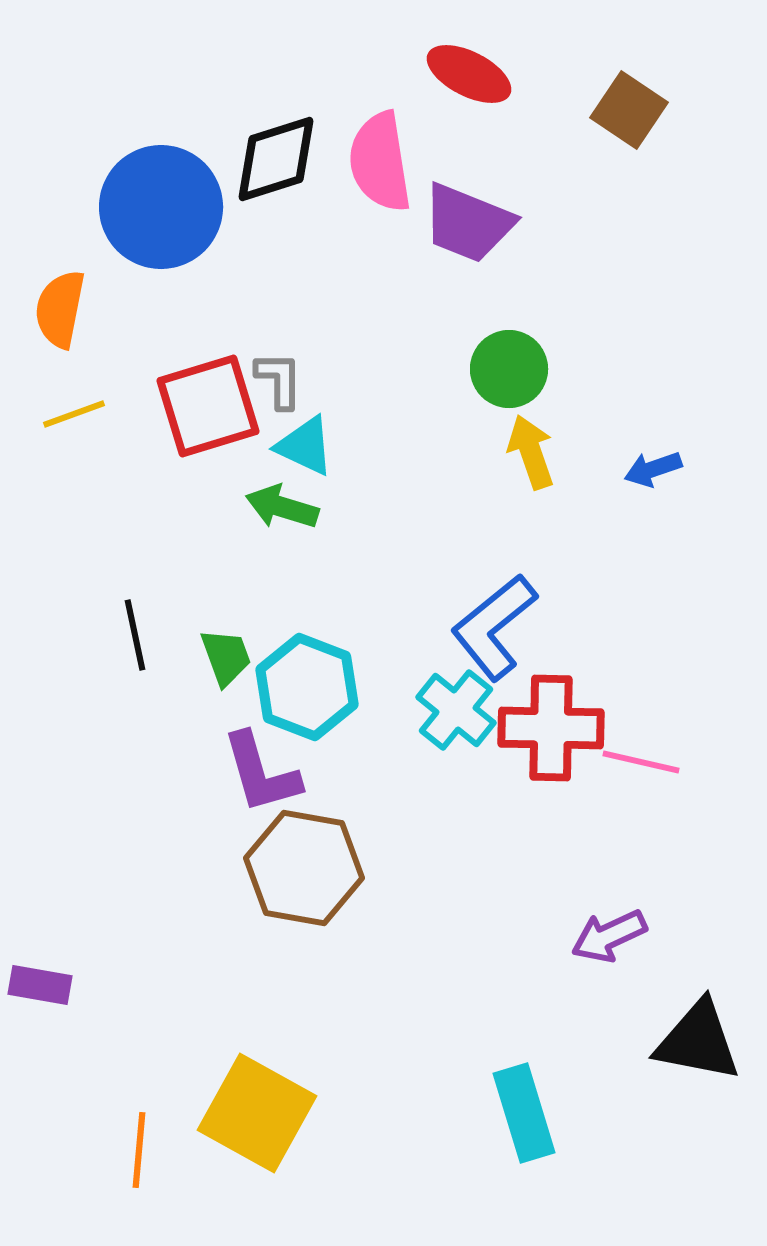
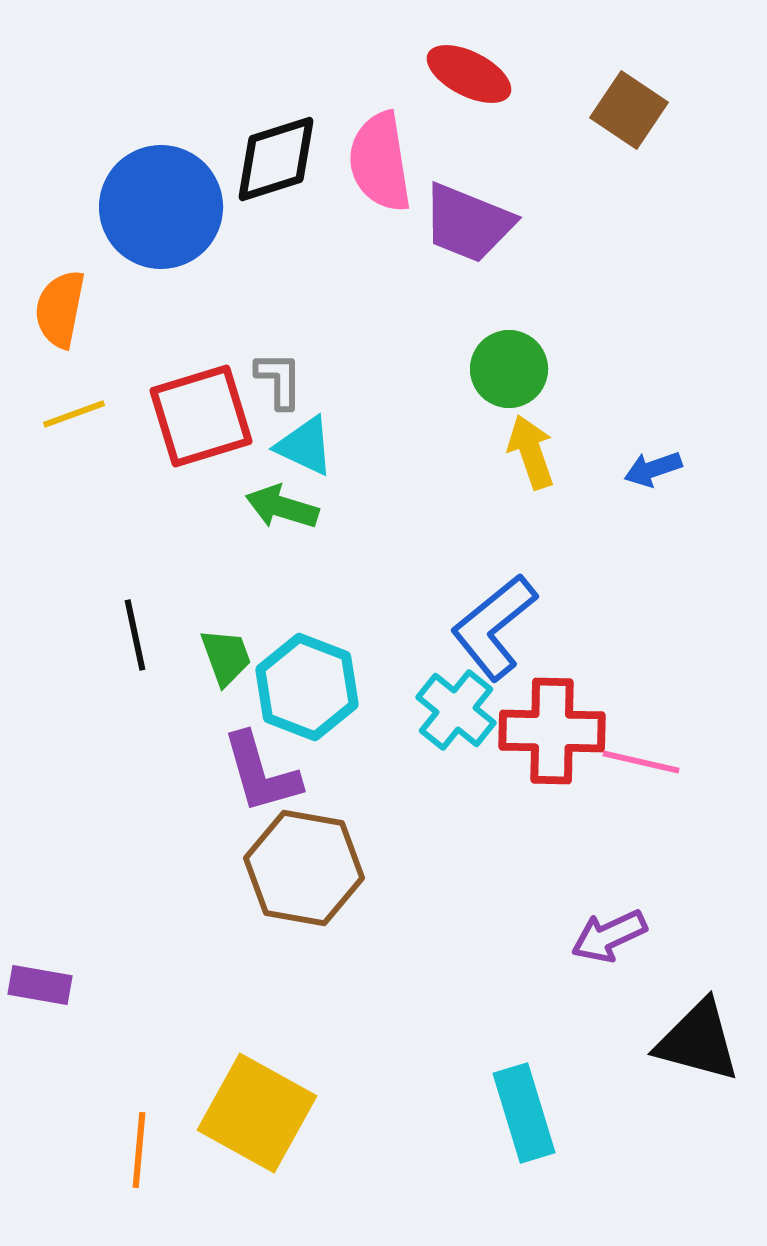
red square: moved 7 px left, 10 px down
red cross: moved 1 px right, 3 px down
black triangle: rotated 4 degrees clockwise
